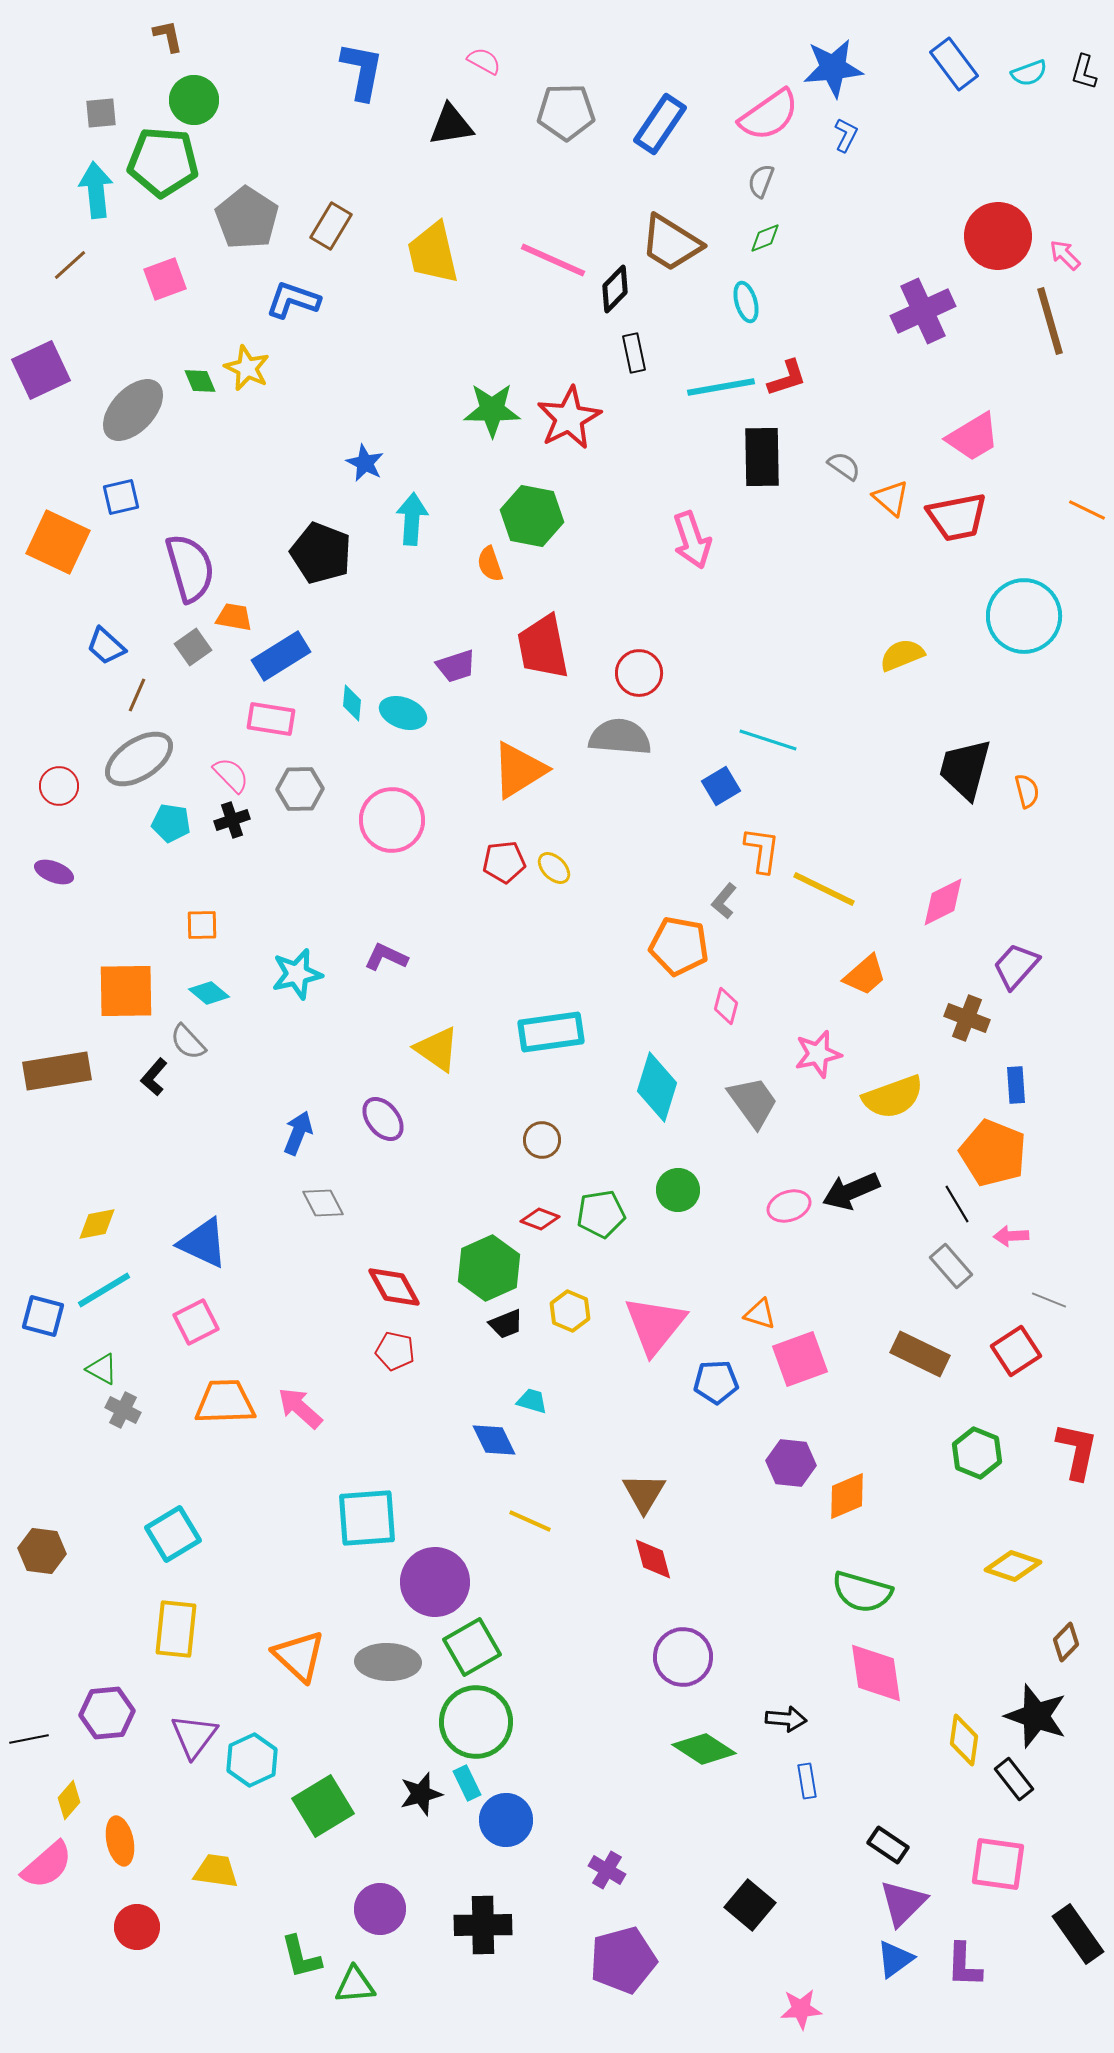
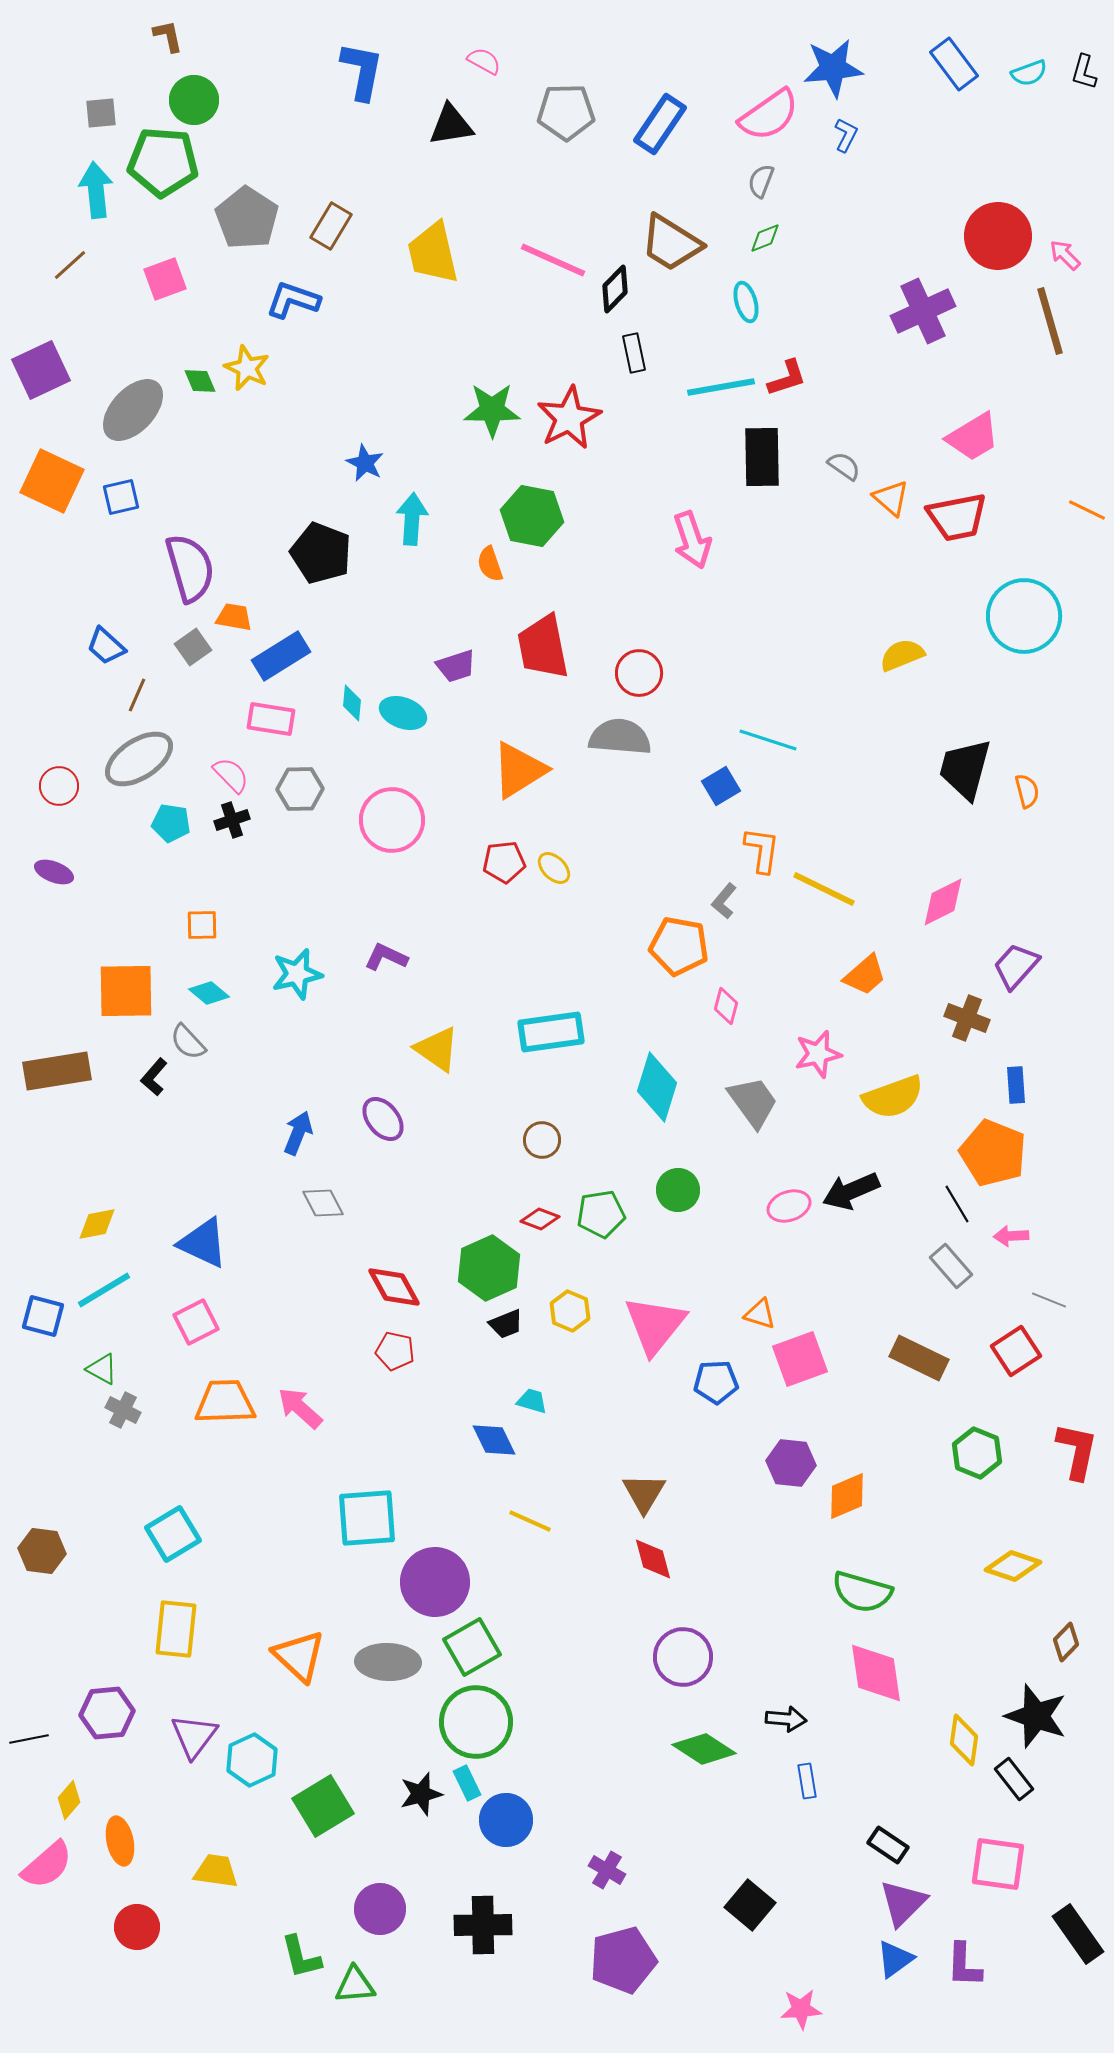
orange square at (58, 542): moved 6 px left, 61 px up
brown rectangle at (920, 1354): moved 1 px left, 4 px down
